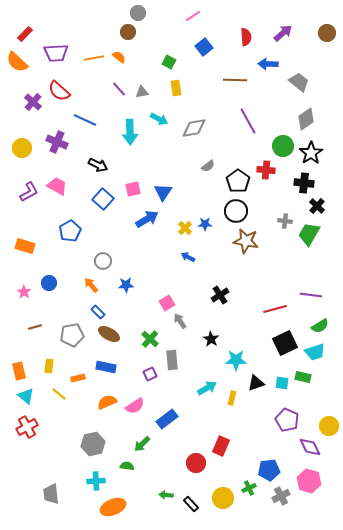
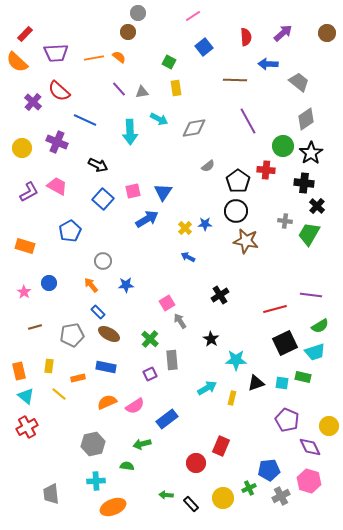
pink square at (133, 189): moved 2 px down
green arrow at (142, 444): rotated 30 degrees clockwise
